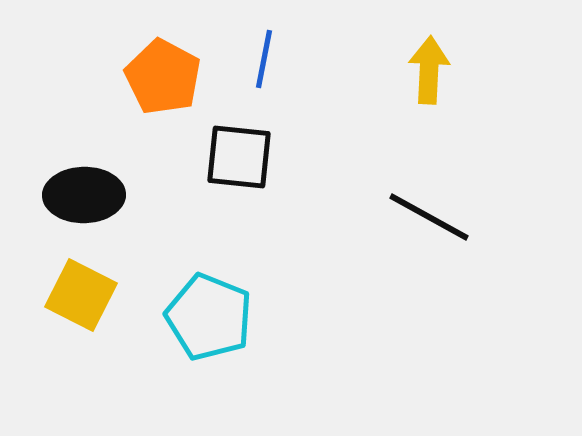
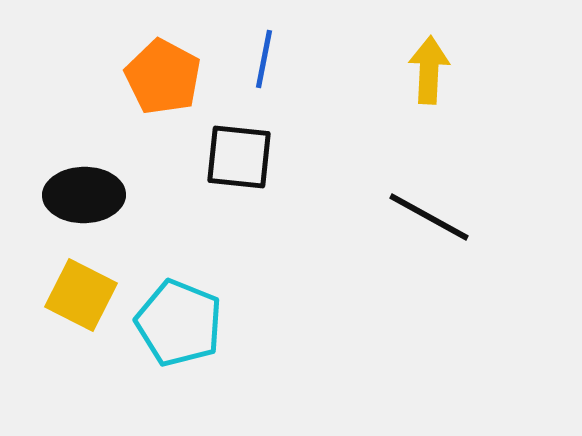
cyan pentagon: moved 30 px left, 6 px down
